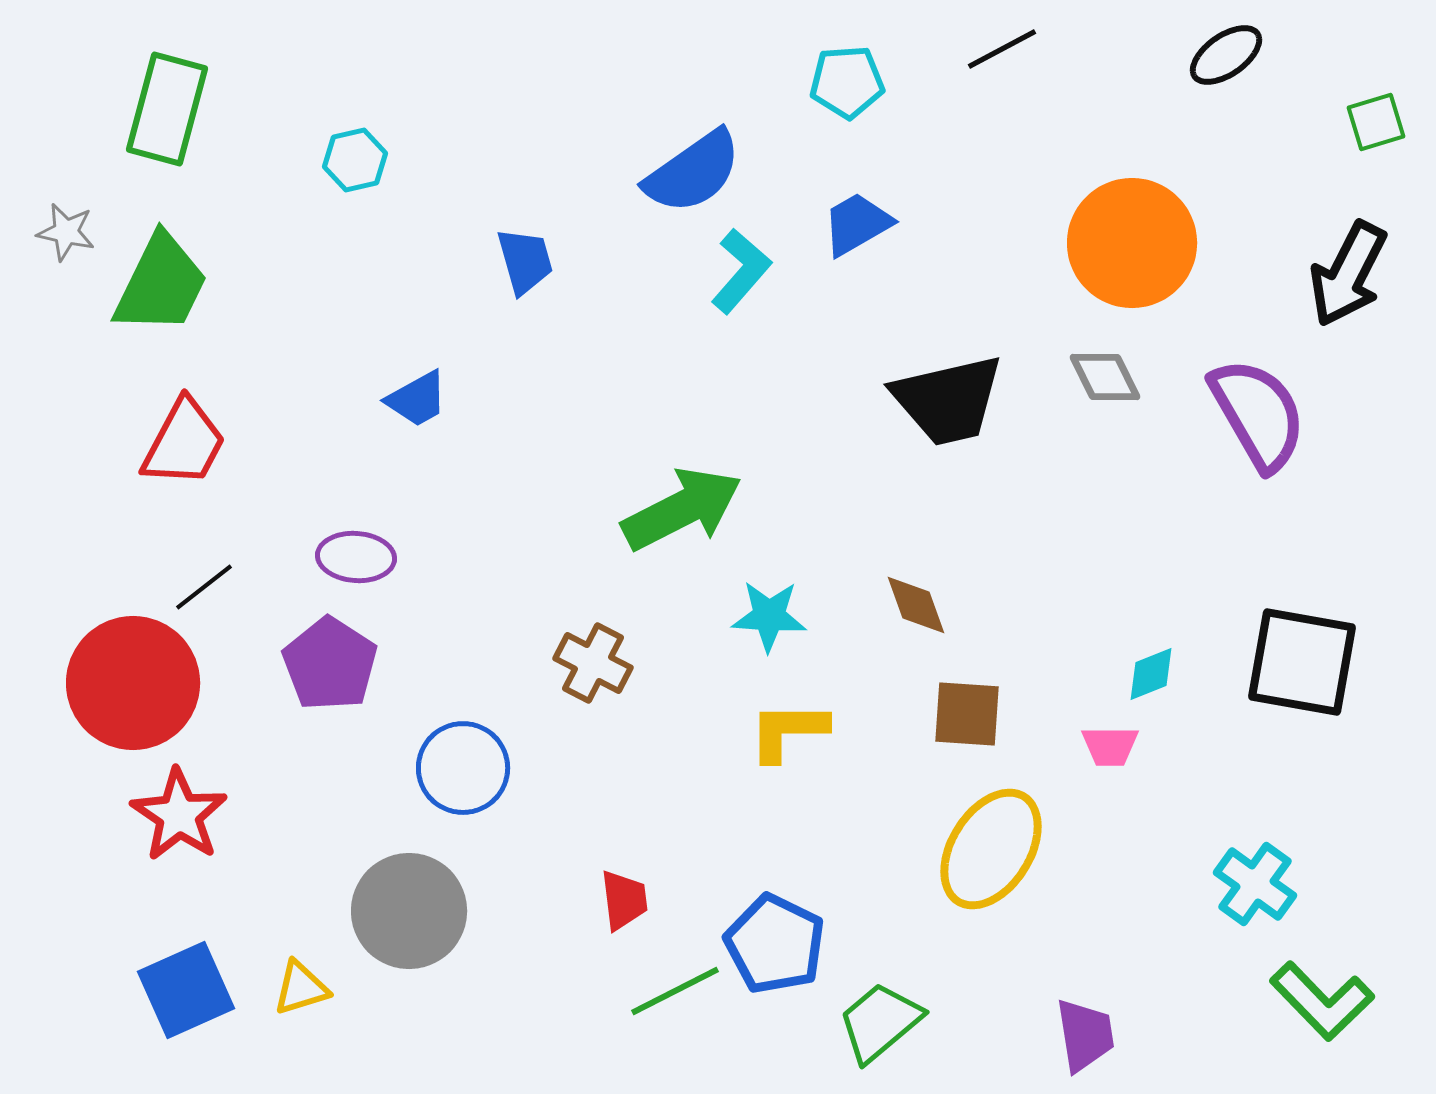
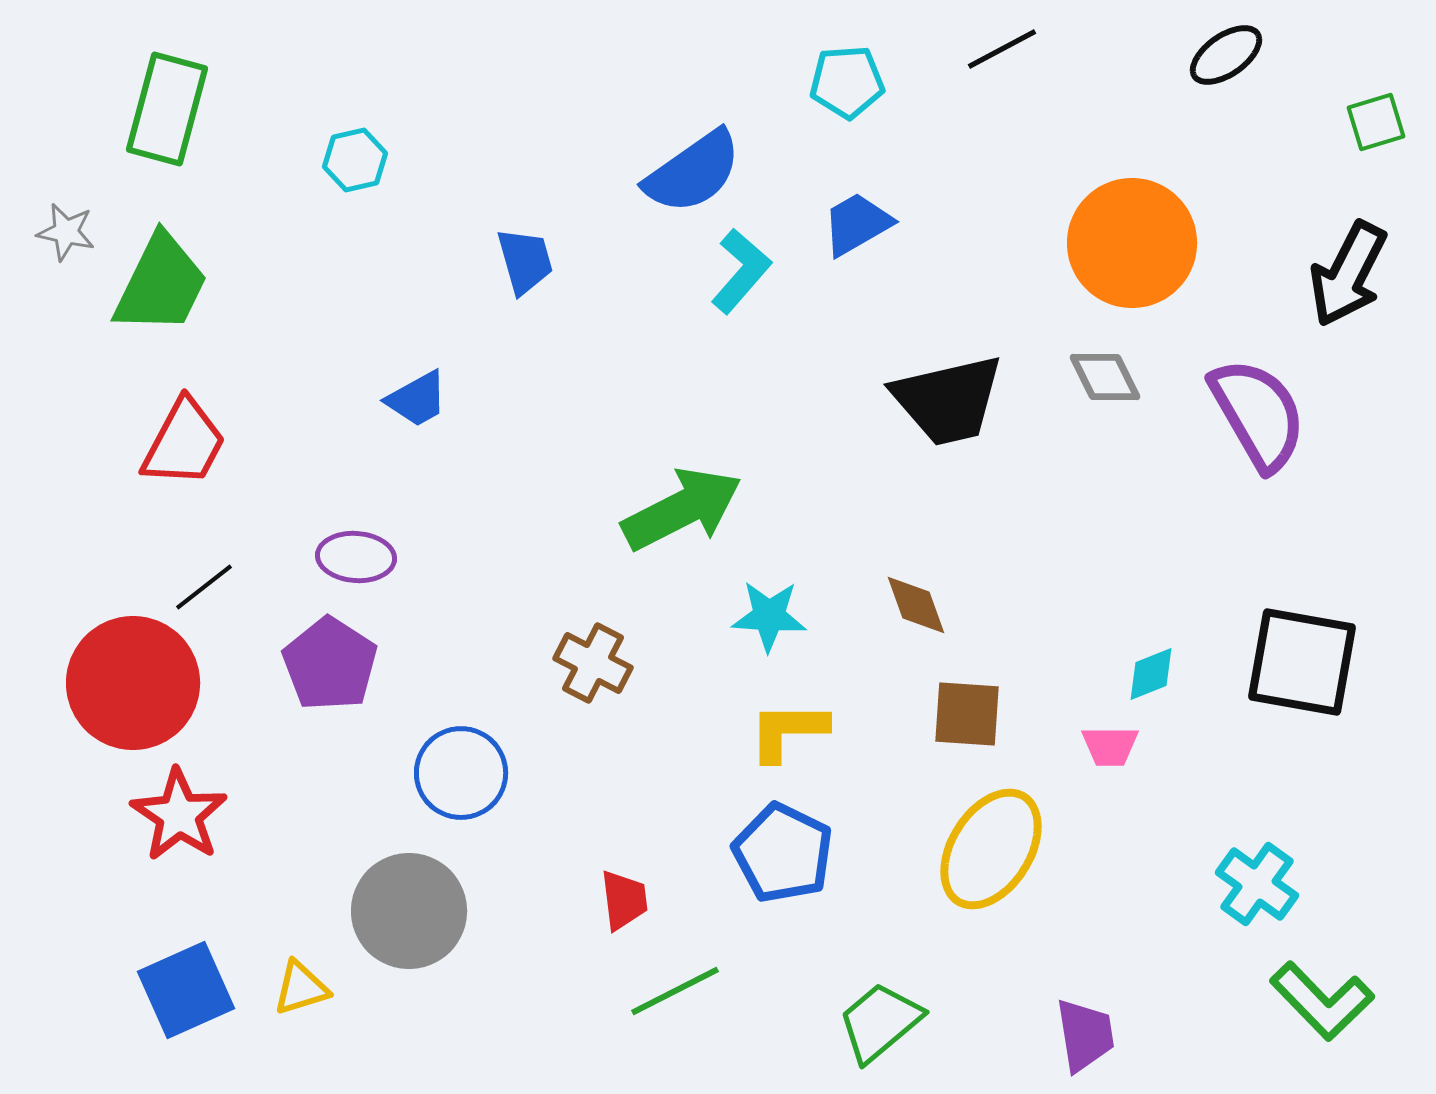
blue circle at (463, 768): moved 2 px left, 5 px down
cyan cross at (1255, 884): moved 2 px right
blue pentagon at (775, 944): moved 8 px right, 91 px up
